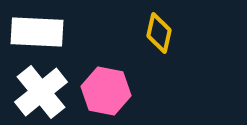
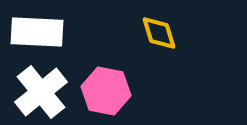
yellow diamond: rotated 30 degrees counterclockwise
